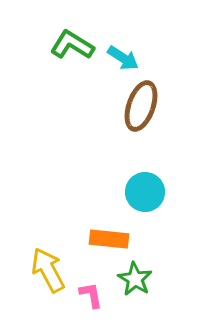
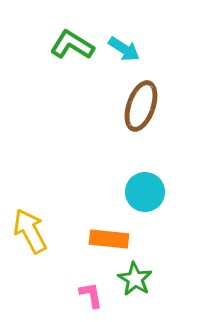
cyan arrow: moved 1 px right, 9 px up
yellow arrow: moved 18 px left, 39 px up
